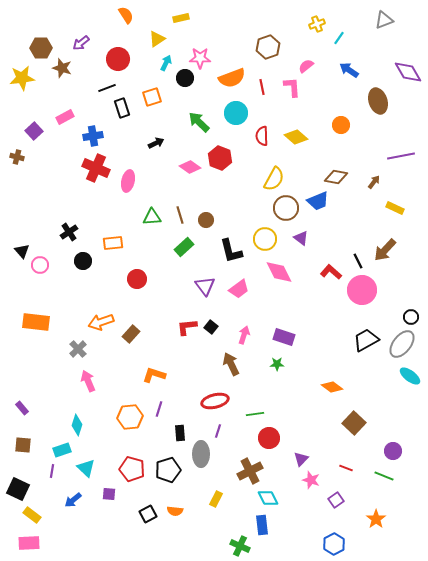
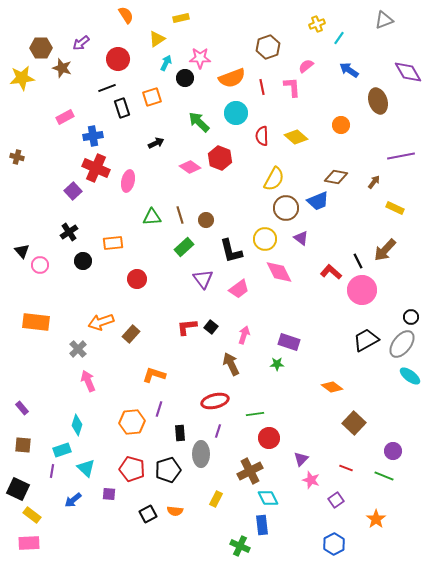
purple square at (34, 131): moved 39 px right, 60 px down
purple triangle at (205, 286): moved 2 px left, 7 px up
purple rectangle at (284, 337): moved 5 px right, 5 px down
orange hexagon at (130, 417): moved 2 px right, 5 px down
